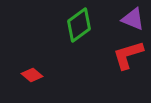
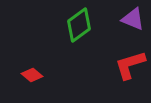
red L-shape: moved 2 px right, 10 px down
